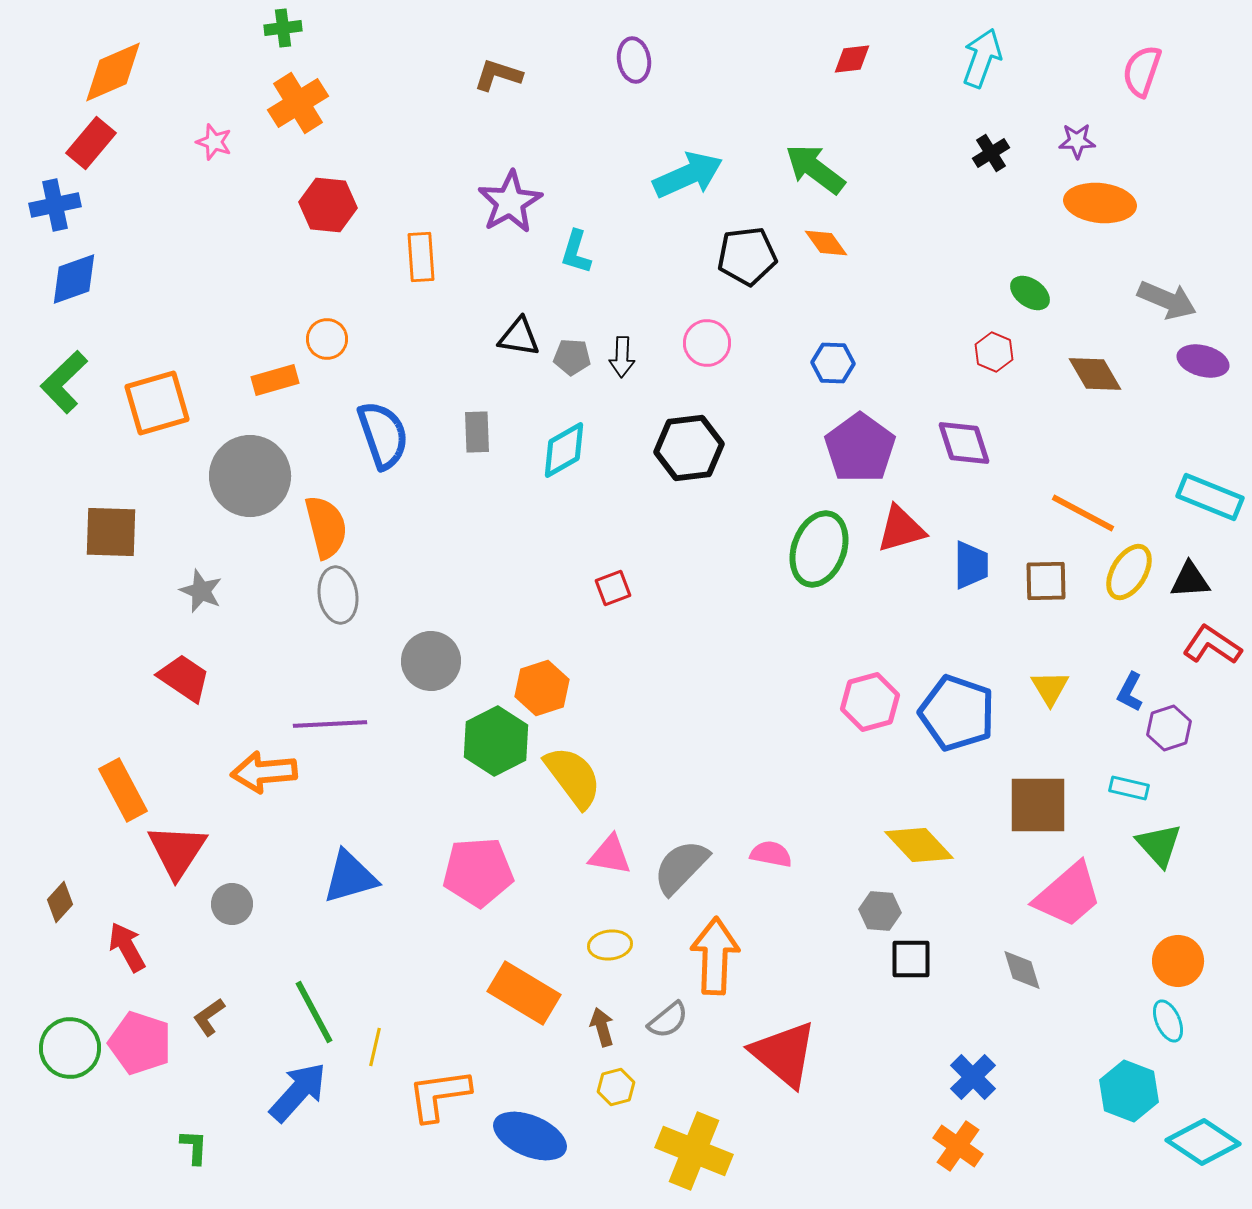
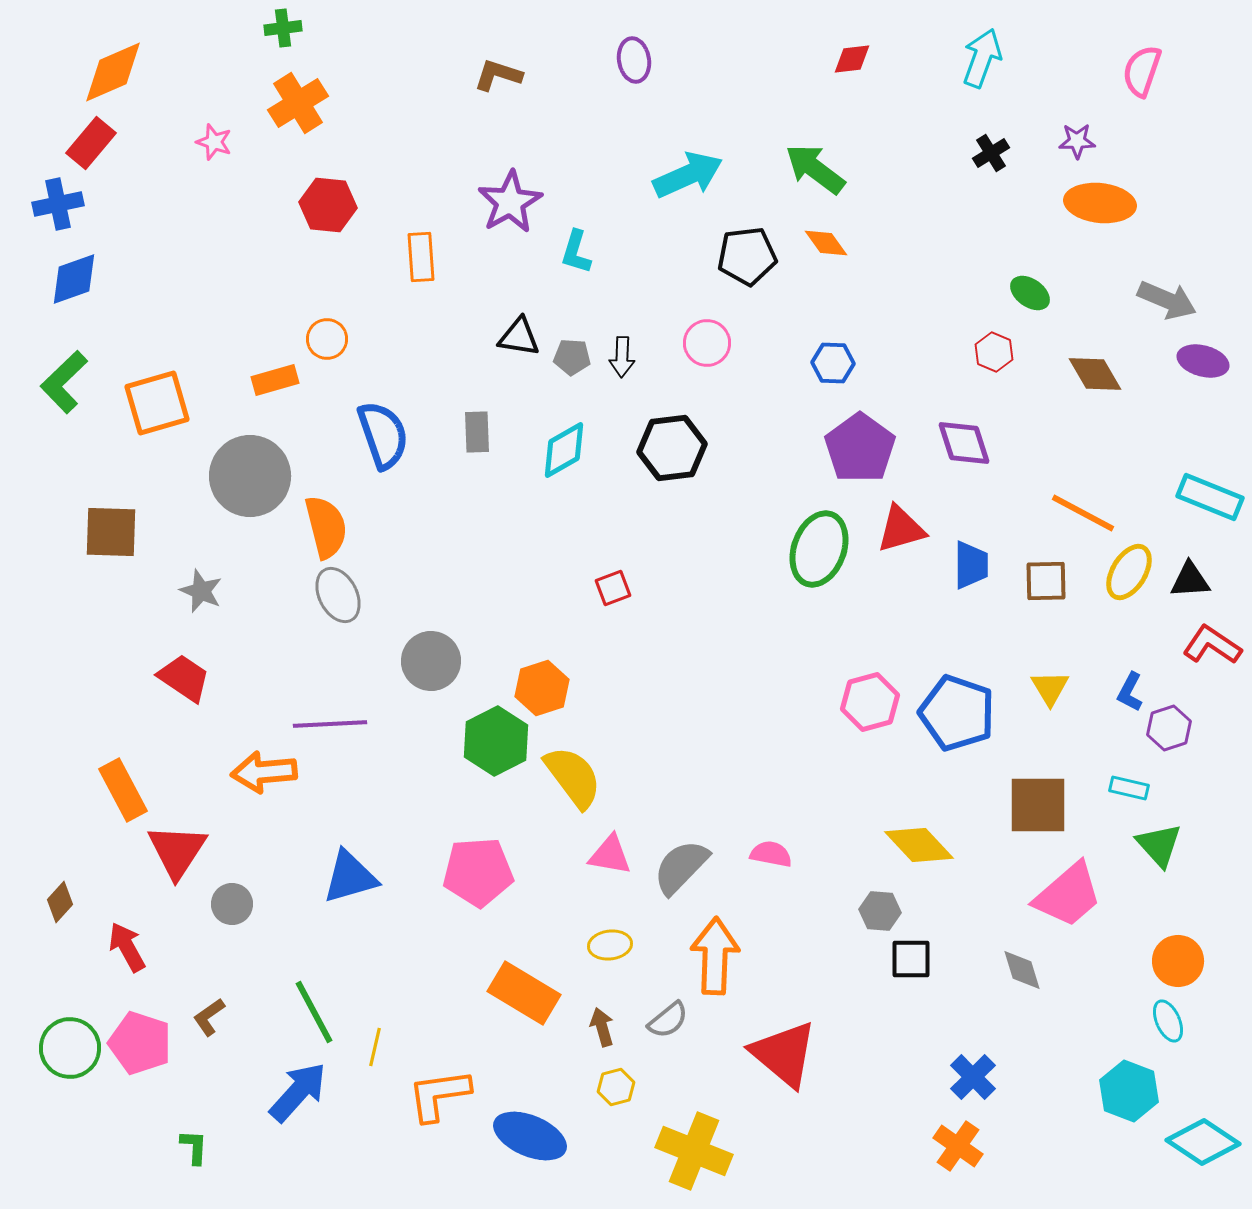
blue cross at (55, 205): moved 3 px right, 1 px up
black hexagon at (689, 448): moved 17 px left
gray ellipse at (338, 595): rotated 18 degrees counterclockwise
